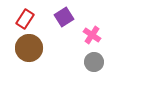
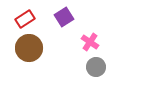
red rectangle: rotated 24 degrees clockwise
pink cross: moved 2 px left, 7 px down
gray circle: moved 2 px right, 5 px down
